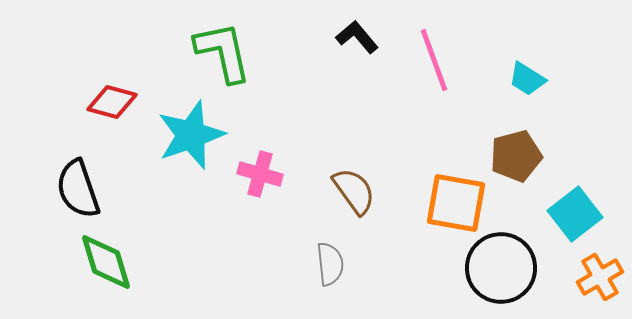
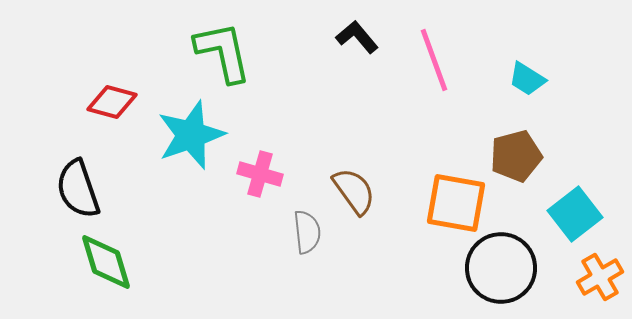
gray semicircle: moved 23 px left, 32 px up
